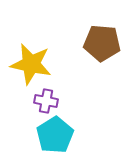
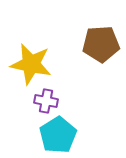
brown pentagon: moved 1 px left, 1 px down; rotated 9 degrees counterclockwise
cyan pentagon: moved 3 px right
